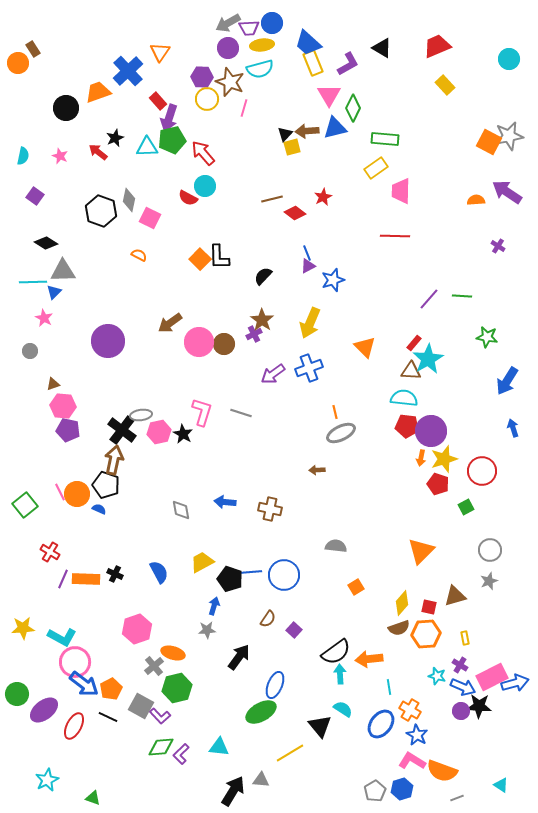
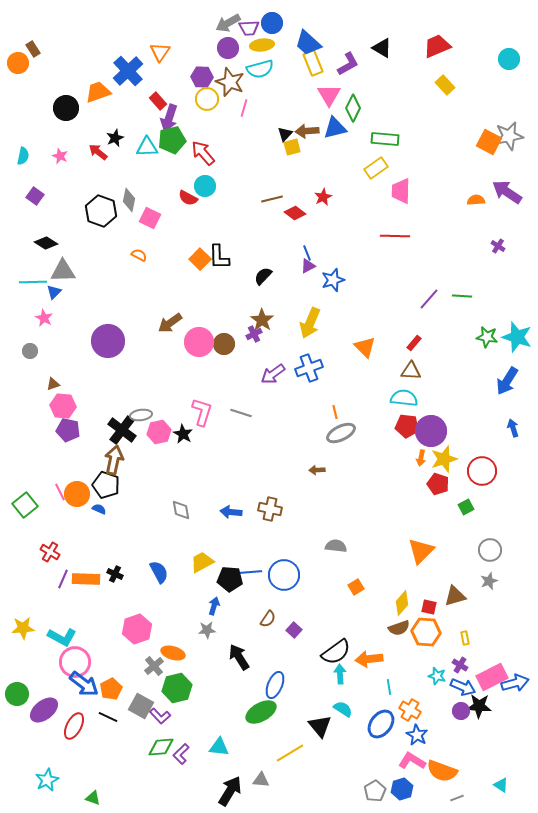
cyan star at (428, 359): moved 89 px right, 22 px up; rotated 24 degrees counterclockwise
blue arrow at (225, 502): moved 6 px right, 10 px down
black pentagon at (230, 579): rotated 15 degrees counterclockwise
orange hexagon at (426, 634): moved 2 px up; rotated 8 degrees clockwise
black arrow at (239, 657): rotated 68 degrees counterclockwise
black arrow at (233, 791): moved 3 px left
